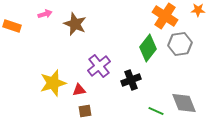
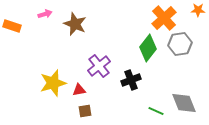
orange cross: moved 1 px left, 2 px down; rotated 15 degrees clockwise
